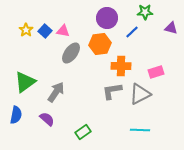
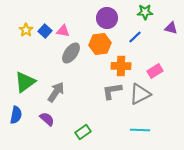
blue line: moved 3 px right, 5 px down
pink rectangle: moved 1 px left, 1 px up; rotated 14 degrees counterclockwise
